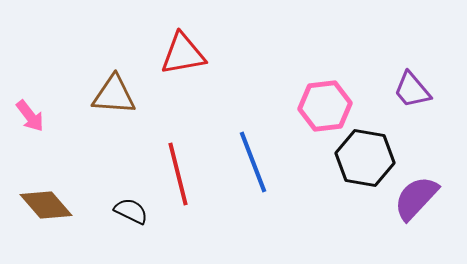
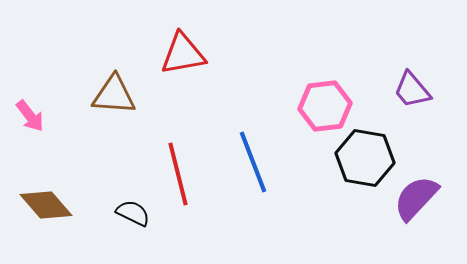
black semicircle: moved 2 px right, 2 px down
